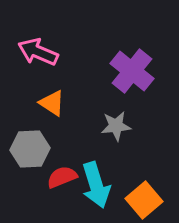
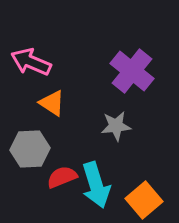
pink arrow: moved 7 px left, 10 px down
